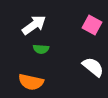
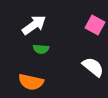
pink square: moved 3 px right
